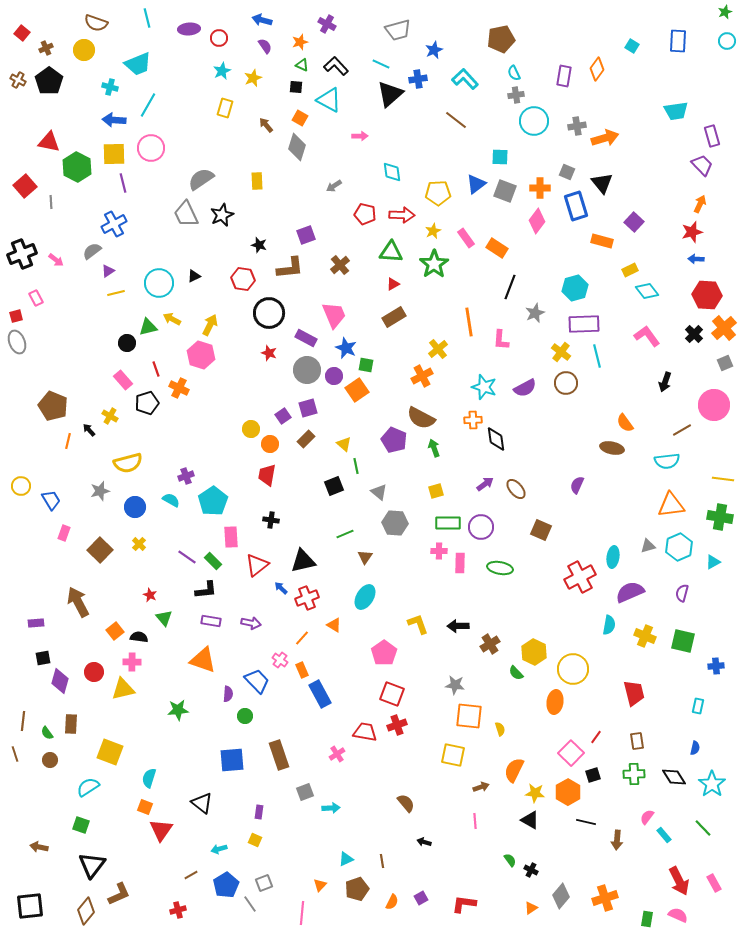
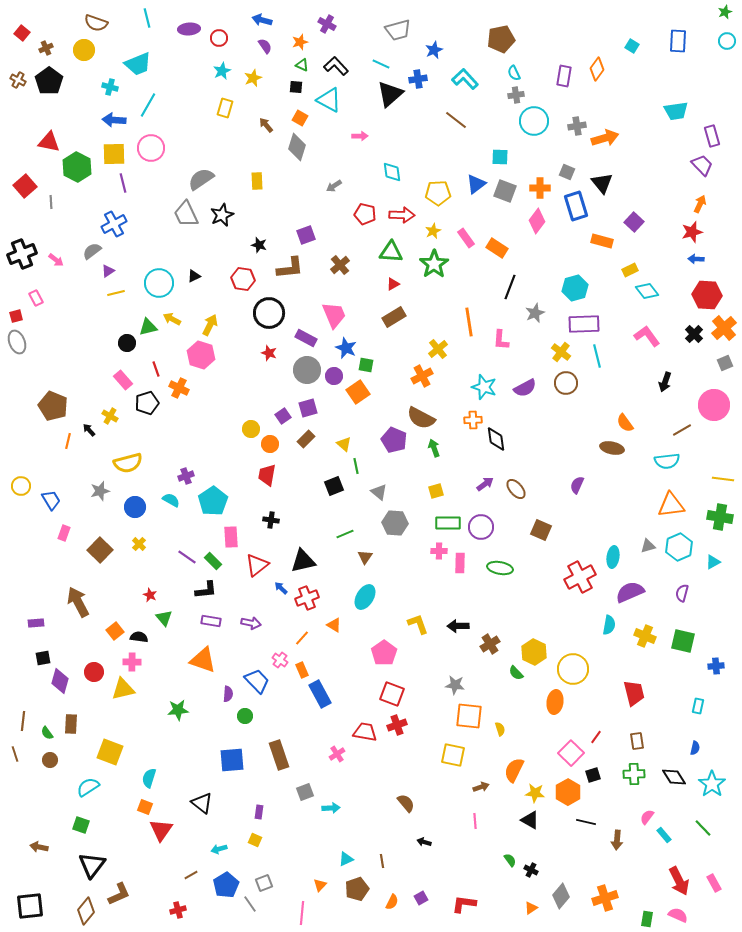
orange square at (357, 390): moved 1 px right, 2 px down
